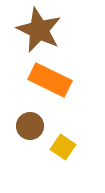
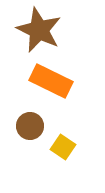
orange rectangle: moved 1 px right, 1 px down
